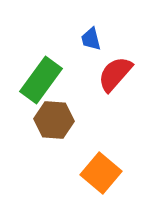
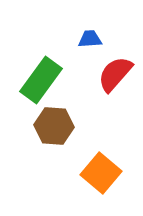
blue trapezoid: moved 1 px left; rotated 100 degrees clockwise
brown hexagon: moved 6 px down
